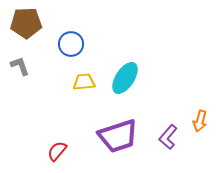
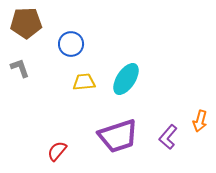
gray L-shape: moved 2 px down
cyan ellipse: moved 1 px right, 1 px down
